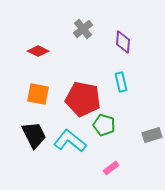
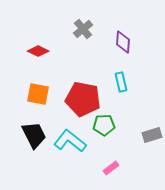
green pentagon: rotated 20 degrees counterclockwise
